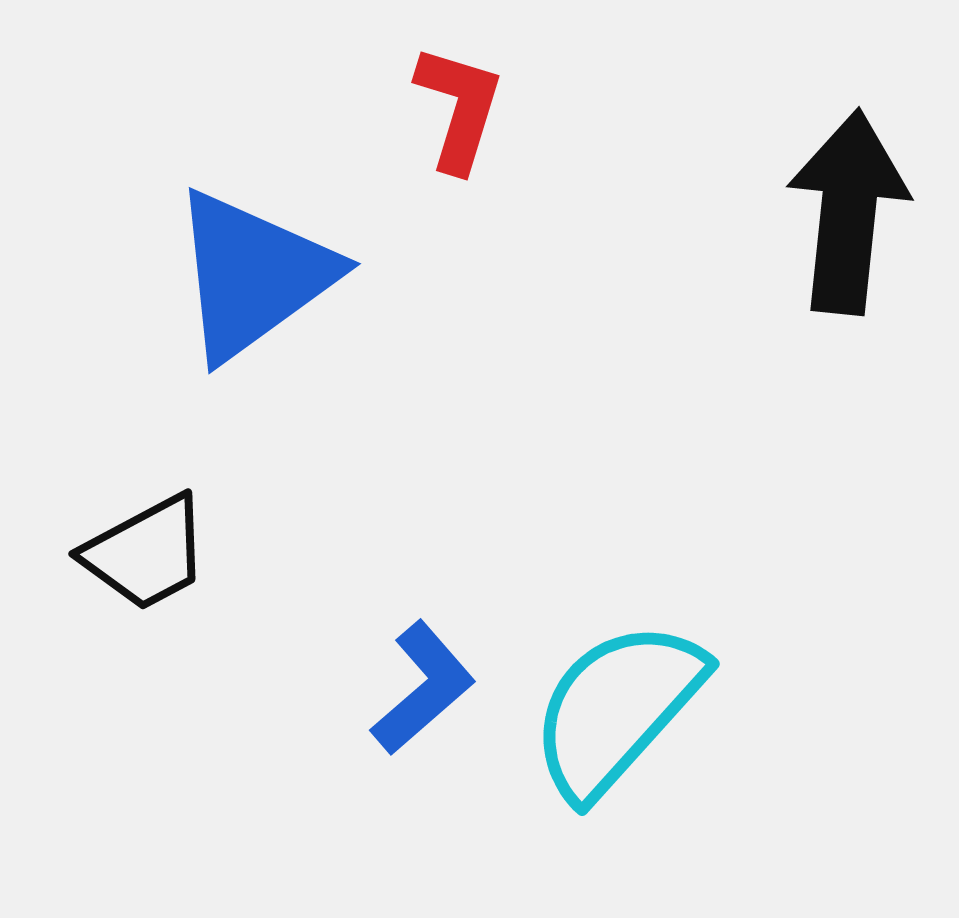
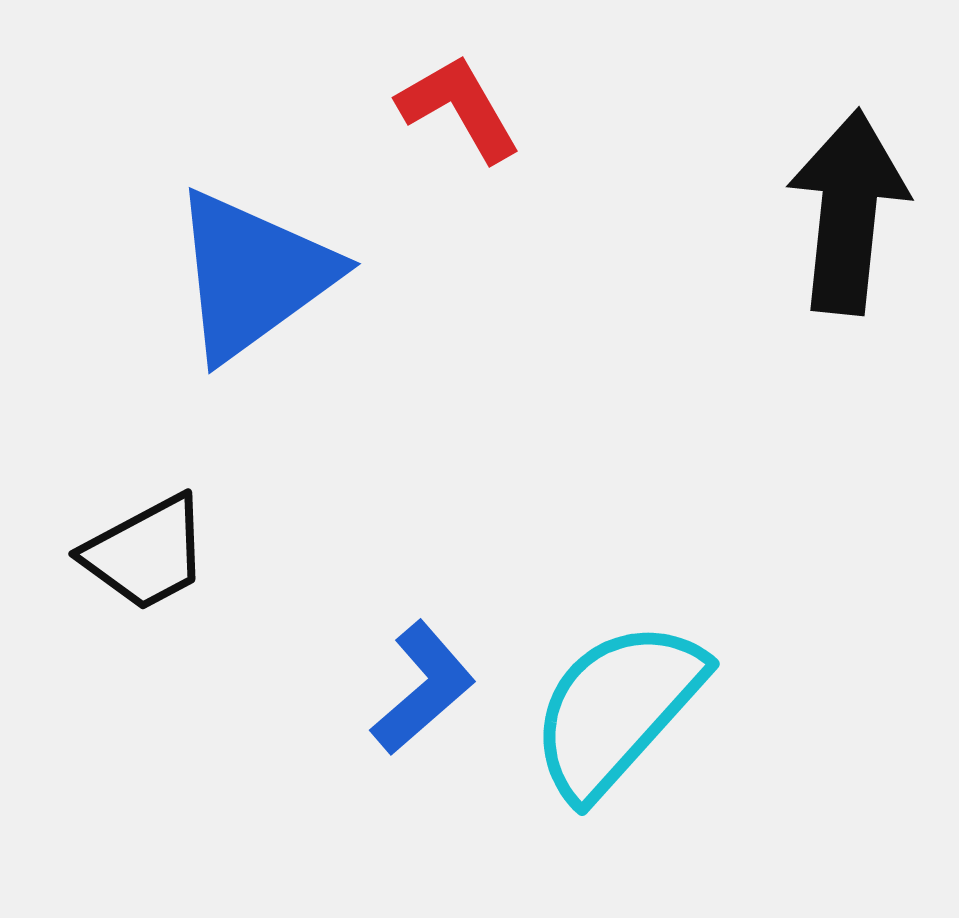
red L-shape: rotated 47 degrees counterclockwise
